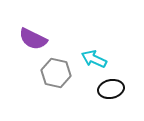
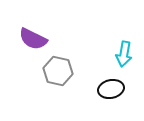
cyan arrow: moved 30 px right, 5 px up; rotated 105 degrees counterclockwise
gray hexagon: moved 2 px right, 2 px up
